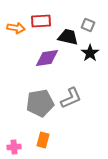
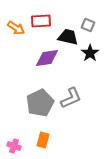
orange arrow: rotated 24 degrees clockwise
gray pentagon: rotated 16 degrees counterclockwise
pink cross: moved 1 px up; rotated 24 degrees clockwise
